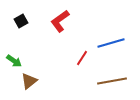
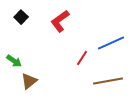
black square: moved 4 px up; rotated 16 degrees counterclockwise
blue line: rotated 8 degrees counterclockwise
brown line: moved 4 px left
